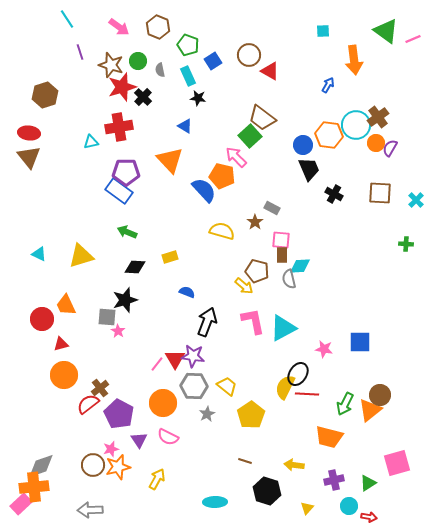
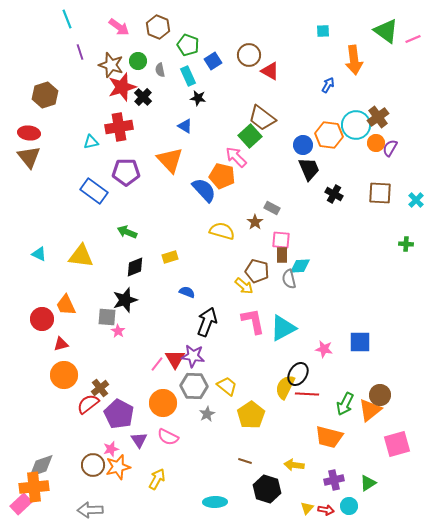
cyan line at (67, 19): rotated 12 degrees clockwise
blue rectangle at (119, 191): moved 25 px left
yellow triangle at (81, 256): rotated 24 degrees clockwise
black diamond at (135, 267): rotated 25 degrees counterclockwise
pink square at (397, 463): moved 19 px up
black hexagon at (267, 491): moved 2 px up
red arrow at (369, 517): moved 43 px left, 7 px up
